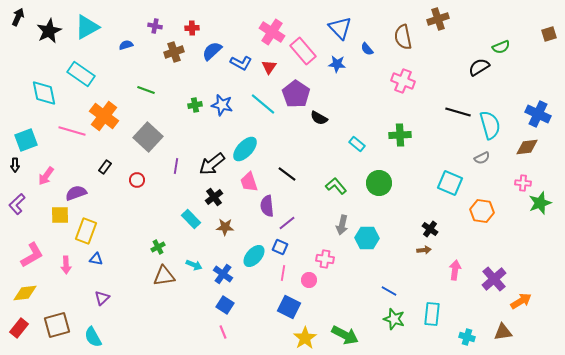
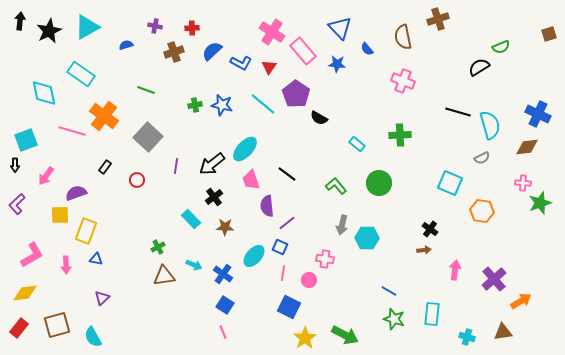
black arrow at (18, 17): moved 2 px right, 4 px down; rotated 18 degrees counterclockwise
pink trapezoid at (249, 182): moved 2 px right, 2 px up
